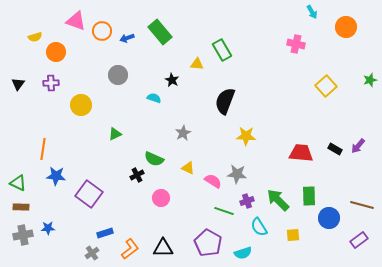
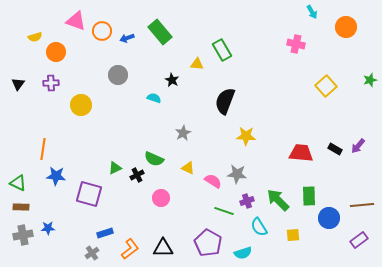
green triangle at (115, 134): moved 34 px down
purple square at (89, 194): rotated 20 degrees counterclockwise
brown line at (362, 205): rotated 20 degrees counterclockwise
